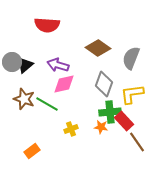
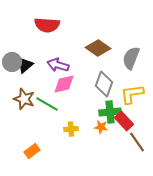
yellow cross: rotated 16 degrees clockwise
